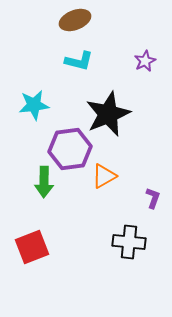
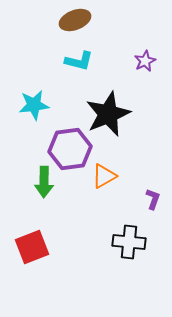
purple L-shape: moved 1 px down
